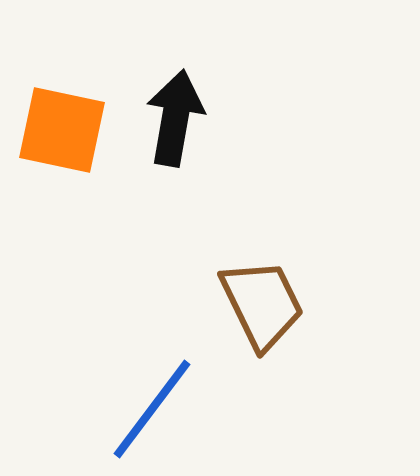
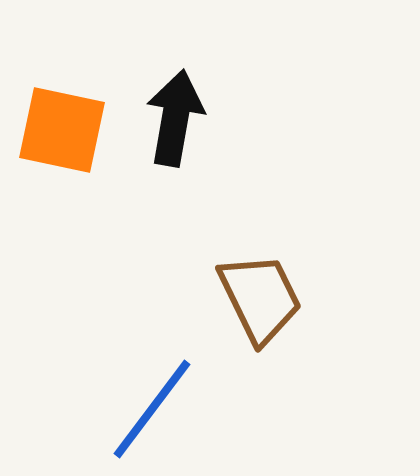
brown trapezoid: moved 2 px left, 6 px up
